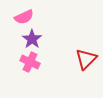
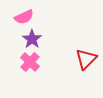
pink cross: rotated 18 degrees clockwise
